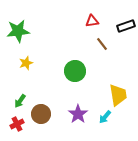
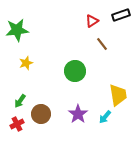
red triangle: rotated 24 degrees counterclockwise
black rectangle: moved 5 px left, 11 px up
green star: moved 1 px left, 1 px up
